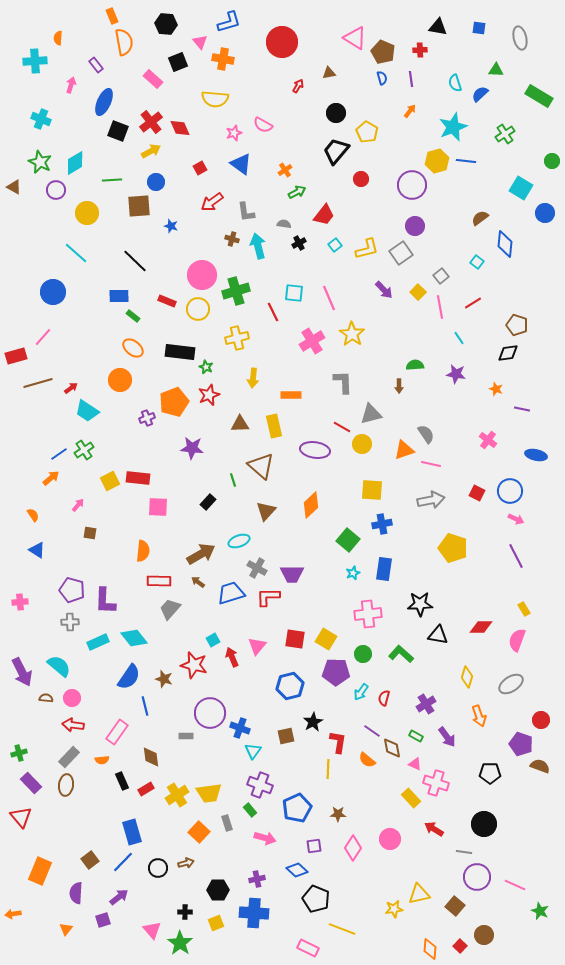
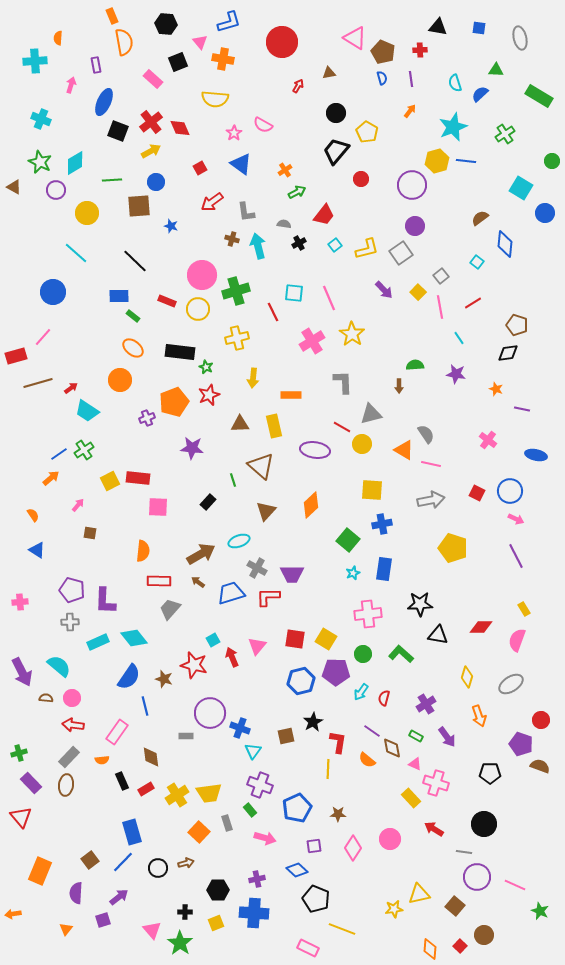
purple rectangle at (96, 65): rotated 28 degrees clockwise
pink star at (234, 133): rotated 14 degrees counterclockwise
orange triangle at (404, 450): rotated 50 degrees clockwise
blue hexagon at (290, 686): moved 11 px right, 5 px up
